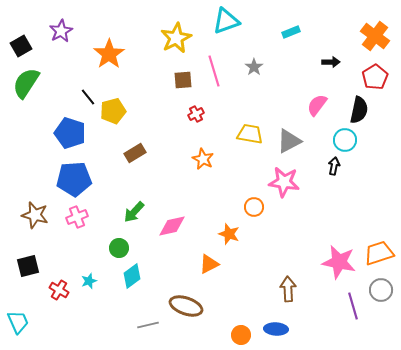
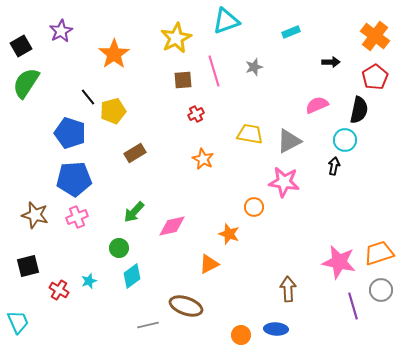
orange star at (109, 54): moved 5 px right
gray star at (254, 67): rotated 18 degrees clockwise
pink semicircle at (317, 105): rotated 30 degrees clockwise
